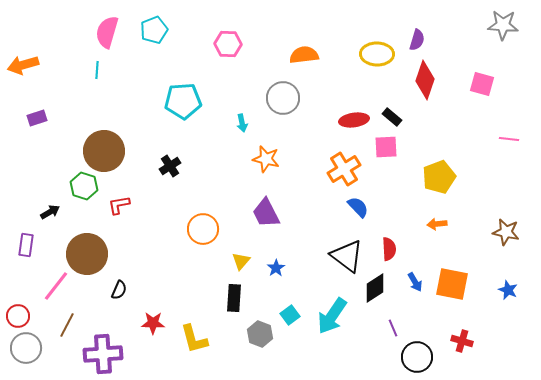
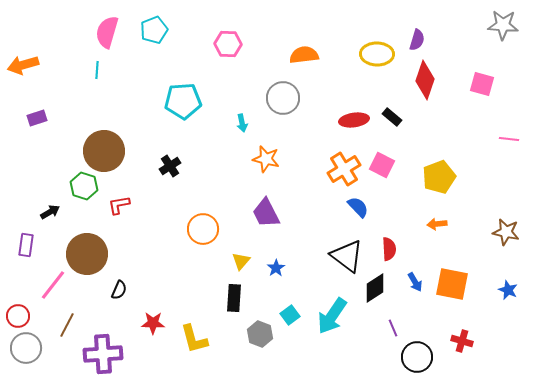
pink square at (386, 147): moved 4 px left, 18 px down; rotated 30 degrees clockwise
pink line at (56, 286): moved 3 px left, 1 px up
